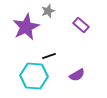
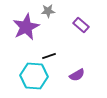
gray star: rotated 16 degrees clockwise
